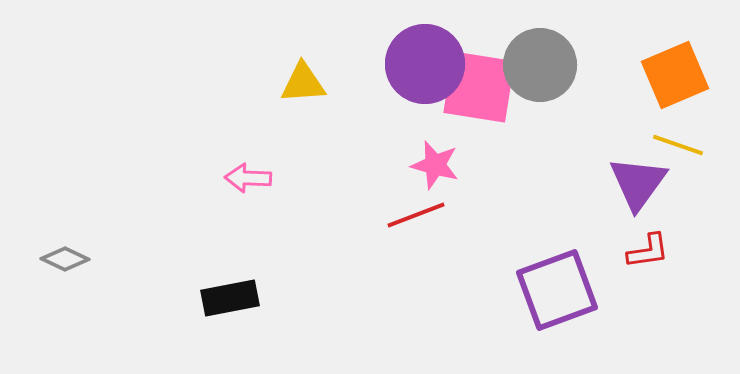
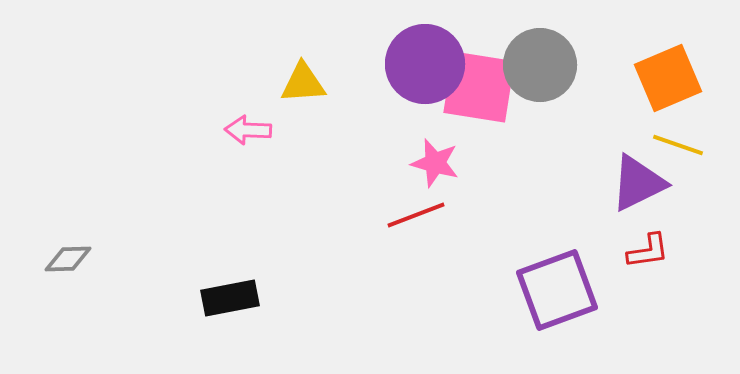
orange square: moved 7 px left, 3 px down
pink star: moved 2 px up
pink arrow: moved 48 px up
purple triangle: rotated 28 degrees clockwise
gray diamond: moved 3 px right; rotated 27 degrees counterclockwise
